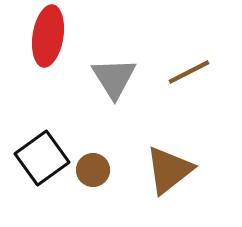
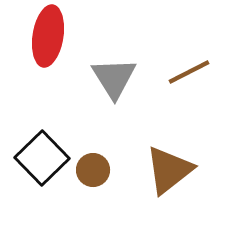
black square: rotated 8 degrees counterclockwise
